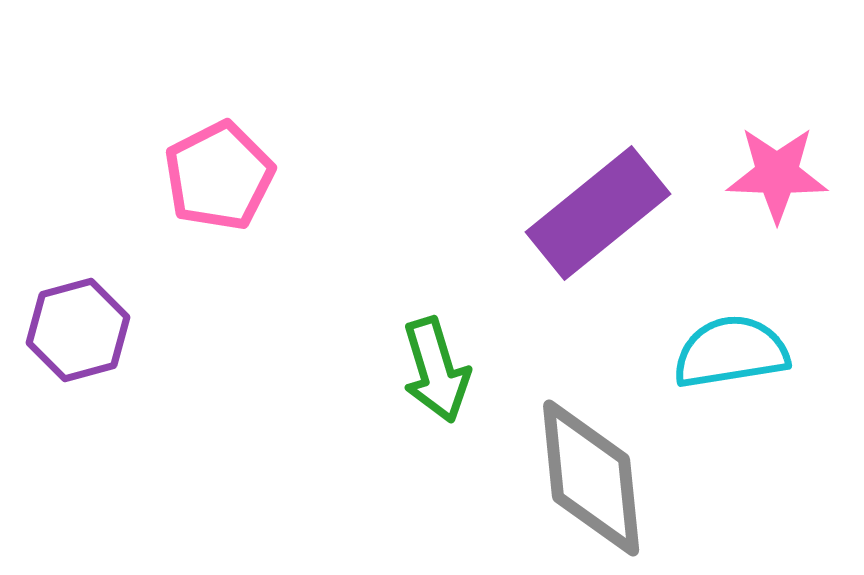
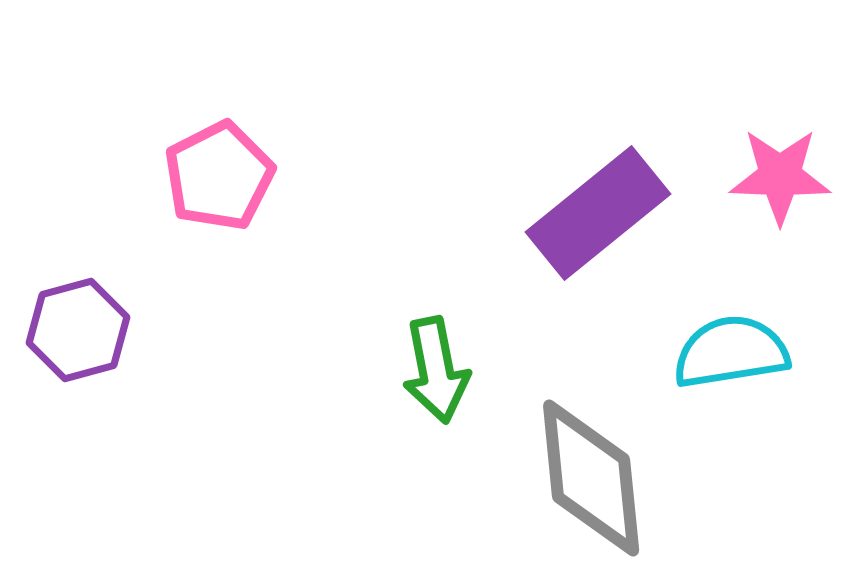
pink star: moved 3 px right, 2 px down
green arrow: rotated 6 degrees clockwise
